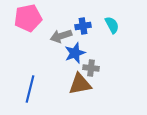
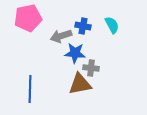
blue cross: rotated 21 degrees clockwise
blue star: rotated 25 degrees clockwise
blue line: rotated 12 degrees counterclockwise
